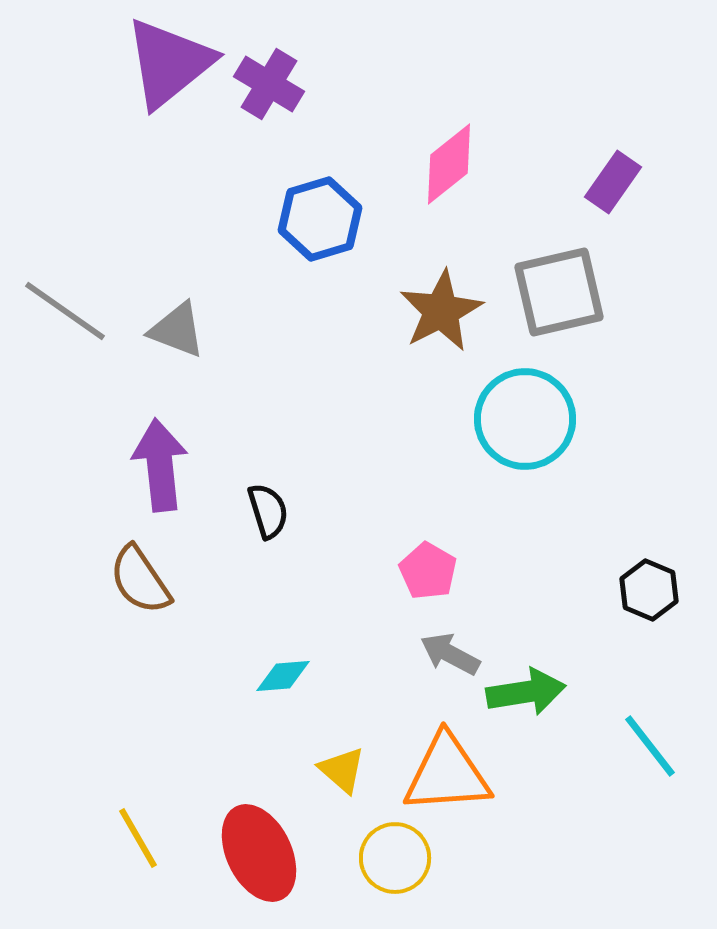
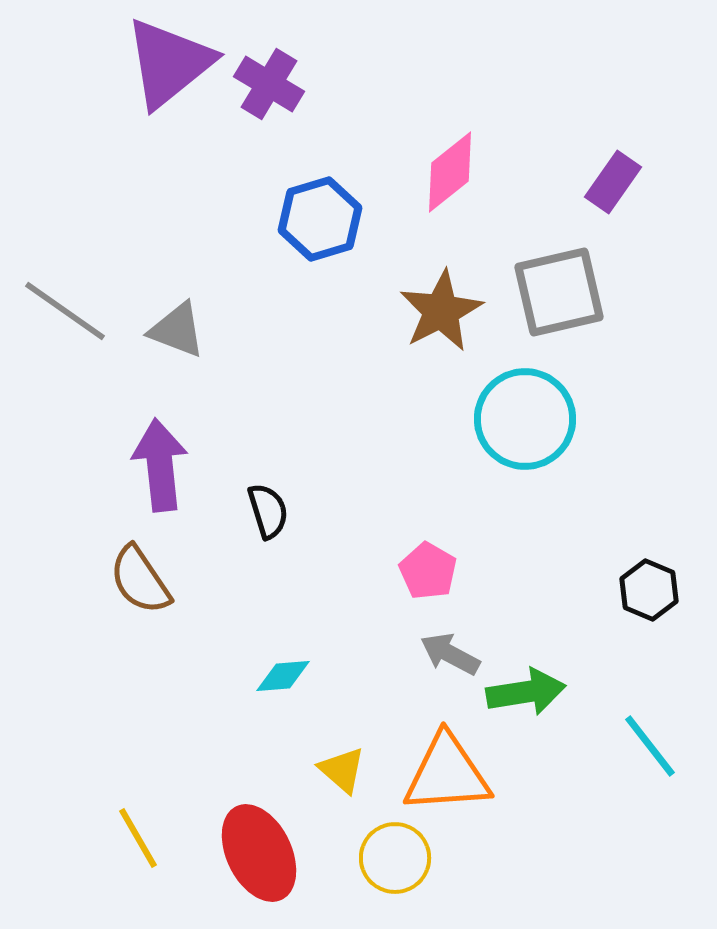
pink diamond: moved 1 px right, 8 px down
